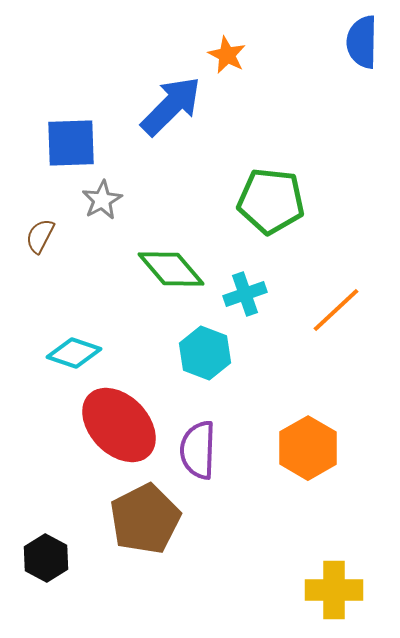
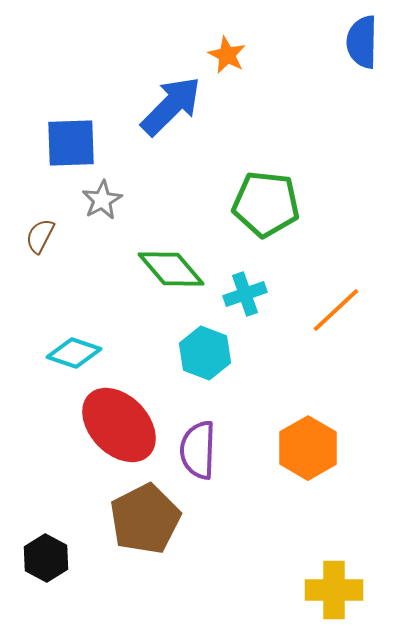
green pentagon: moved 5 px left, 3 px down
